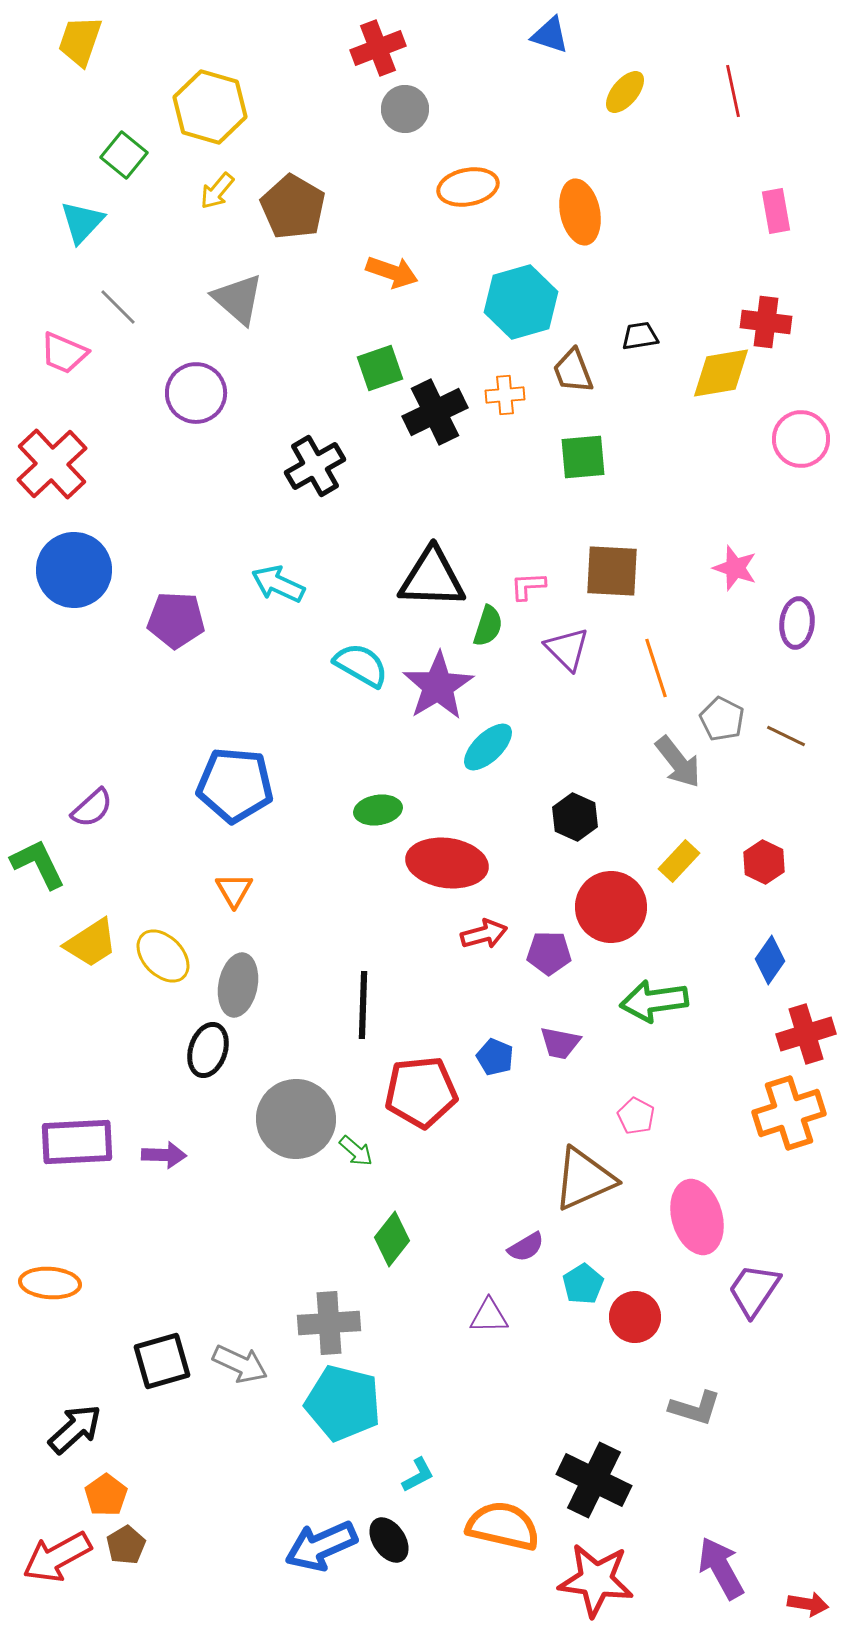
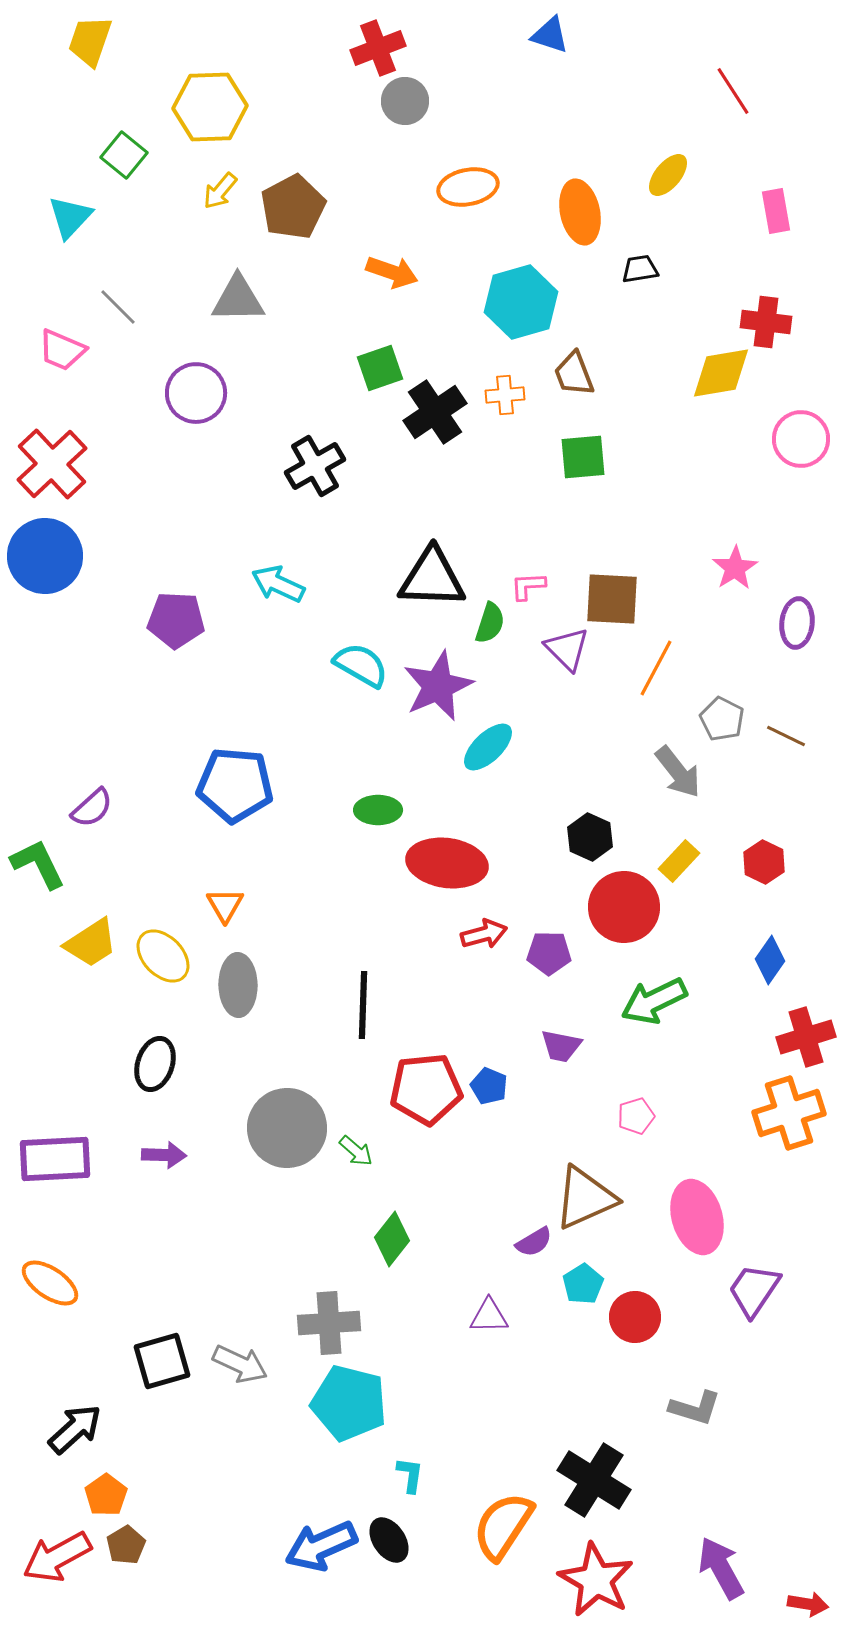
yellow trapezoid at (80, 41): moved 10 px right
red line at (733, 91): rotated 21 degrees counterclockwise
yellow ellipse at (625, 92): moved 43 px right, 83 px down
yellow hexagon at (210, 107): rotated 18 degrees counterclockwise
gray circle at (405, 109): moved 8 px up
yellow arrow at (217, 191): moved 3 px right
brown pentagon at (293, 207): rotated 14 degrees clockwise
cyan triangle at (82, 222): moved 12 px left, 5 px up
gray triangle at (238, 299): rotated 42 degrees counterclockwise
black trapezoid at (640, 336): moved 67 px up
pink trapezoid at (64, 353): moved 2 px left, 3 px up
brown trapezoid at (573, 371): moved 1 px right, 3 px down
black cross at (435, 412): rotated 8 degrees counterclockwise
pink star at (735, 568): rotated 21 degrees clockwise
blue circle at (74, 570): moved 29 px left, 14 px up
brown square at (612, 571): moved 28 px down
green semicircle at (488, 626): moved 2 px right, 3 px up
orange line at (656, 668): rotated 46 degrees clockwise
purple star at (438, 686): rotated 8 degrees clockwise
gray arrow at (678, 762): moved 10 px down
green ellipse at (378, 810): rotated 9 degrees clockwise
black hexagon at (575, 817): moved 15 px right, 20 px down
orange triangle at (234, 890): moved 9 px left, 15 px down
red circle at (611, 907): moved 13 px right
gray ellipse at (238, 985): rotated 12 degrees counterclockwise
green arrow at (654, 1001): rotated 18 degrees counterclockwise
red cross at (806, 1034): moved 3 px down
purple trapezoid at (560, 1043): moved 1 px right, 3 px down
black ellipse at (208, 1050): moved 53 px left, 14 px down
blue pentagon at (495, 1057): moved 6 px left, 29 px down
red pentagon at (421, 1092): moved 5 px right, 3 px up
pink pentagon at (636, 1116): rotated 27 degrees clockwise
gray circle at (296, 1119): moved 9 px left, 9 px down
purple rectangle at (77, 1142): moved 22 px left, 17 px down
brown triangle at (584, 1179): moved 1 px right, 19 px down
purple semicircle at (526, 1247): moved 8 px right, 5 px up
orange ellipse at (50, 1283): rotated 30 degrees clockwise
cyan pentagon at (343, 1403): moved 6 px right
cyan L-shape at (418, 1475): moved 8 px left; rotated 54 degrees counterclockwise
black cross at (594, 1480): rotated 6 degrees clockwise
orange semicircle at (503, 1526): rotated 70 degrees counterclockwise
red star at (596, 1580): rotated 22 degrees clockwise
